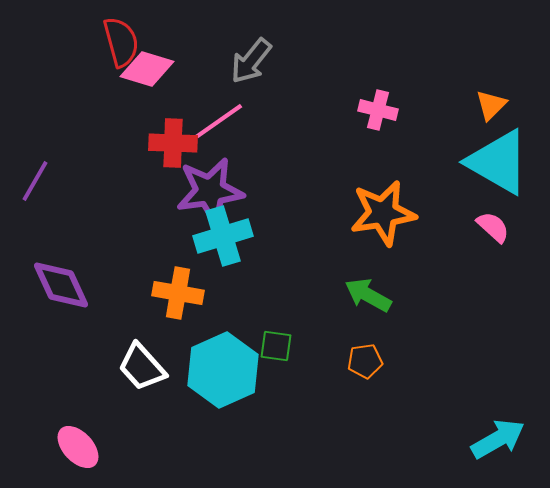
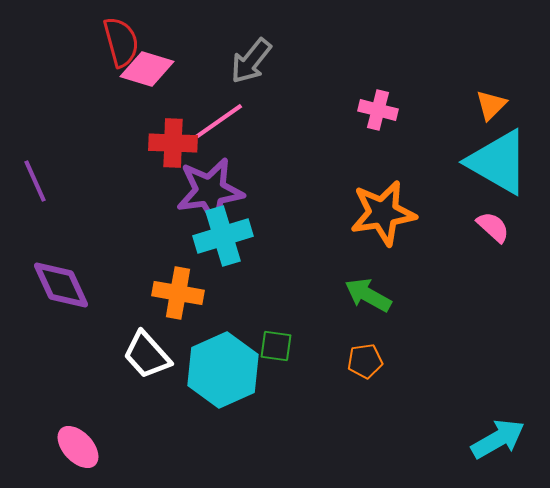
purple line: rotated 54 degrees counterclockwise
white trapezoid: moved 5 px right, 12 px up
